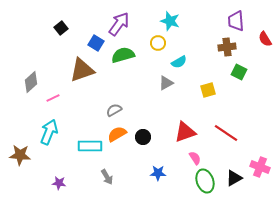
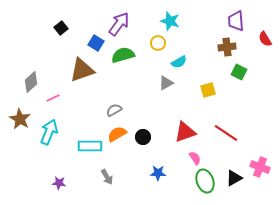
brown star: moved 36 px up; rotated 25 degrees clockwise
